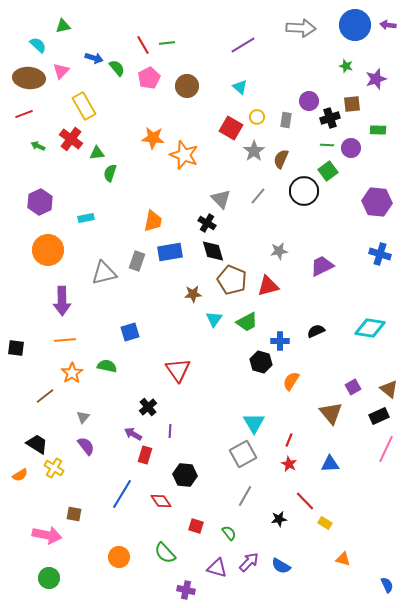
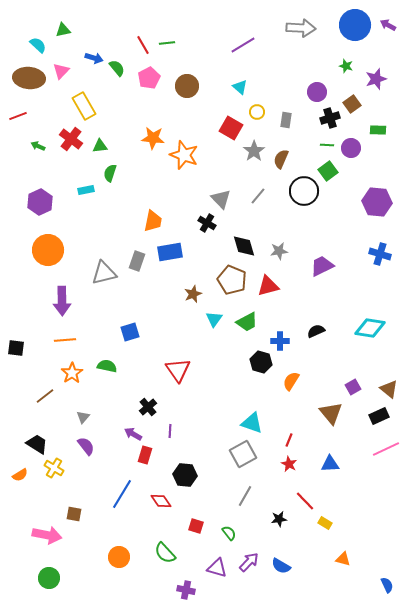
purple arrow at (388, 25): rotated 21 degrees clockwise
green triangle at (63, 26): moved 4 px down
purple circle at (309, 101): moved 8 px right, 9 px up
brown square at (352, 104): rotated 30 degrees counterclockwise
red line at (24, 114): moved 6 px left, 2 px down
yellow circle at (257, 117): moved 5 px up
green triangle at (97, 153): moved 3 px right, 7 px up
cyan rectangle at (86, 218): moved 28 px up
black diamond at (213, 251): moved 31 px right, 5 px up
brown star at (193, 294): rotated 18 degrees counterclockwise
cyan triangle at (254, 423): moved 2 px left; rotated 40 degrees counterclockwise
pink line at (386, 449): rotated 40 degrees clockwise
